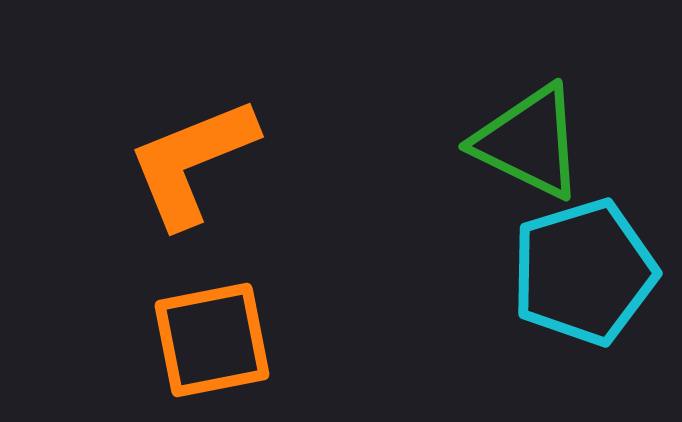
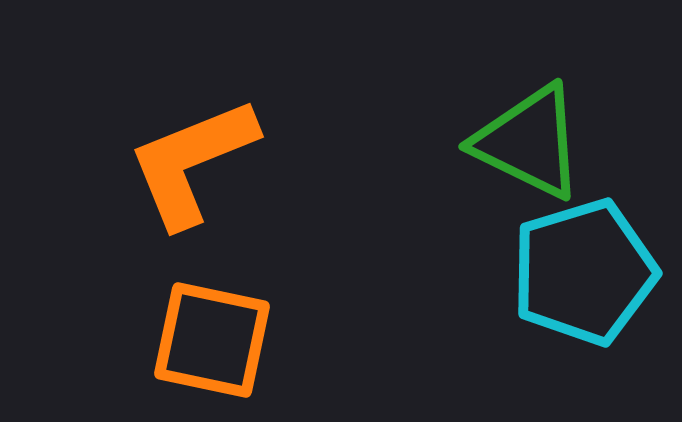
orange square: rotated 23 degrees clockwise
